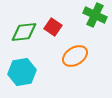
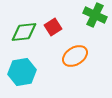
red square: rotated 24 degrees clockwise
